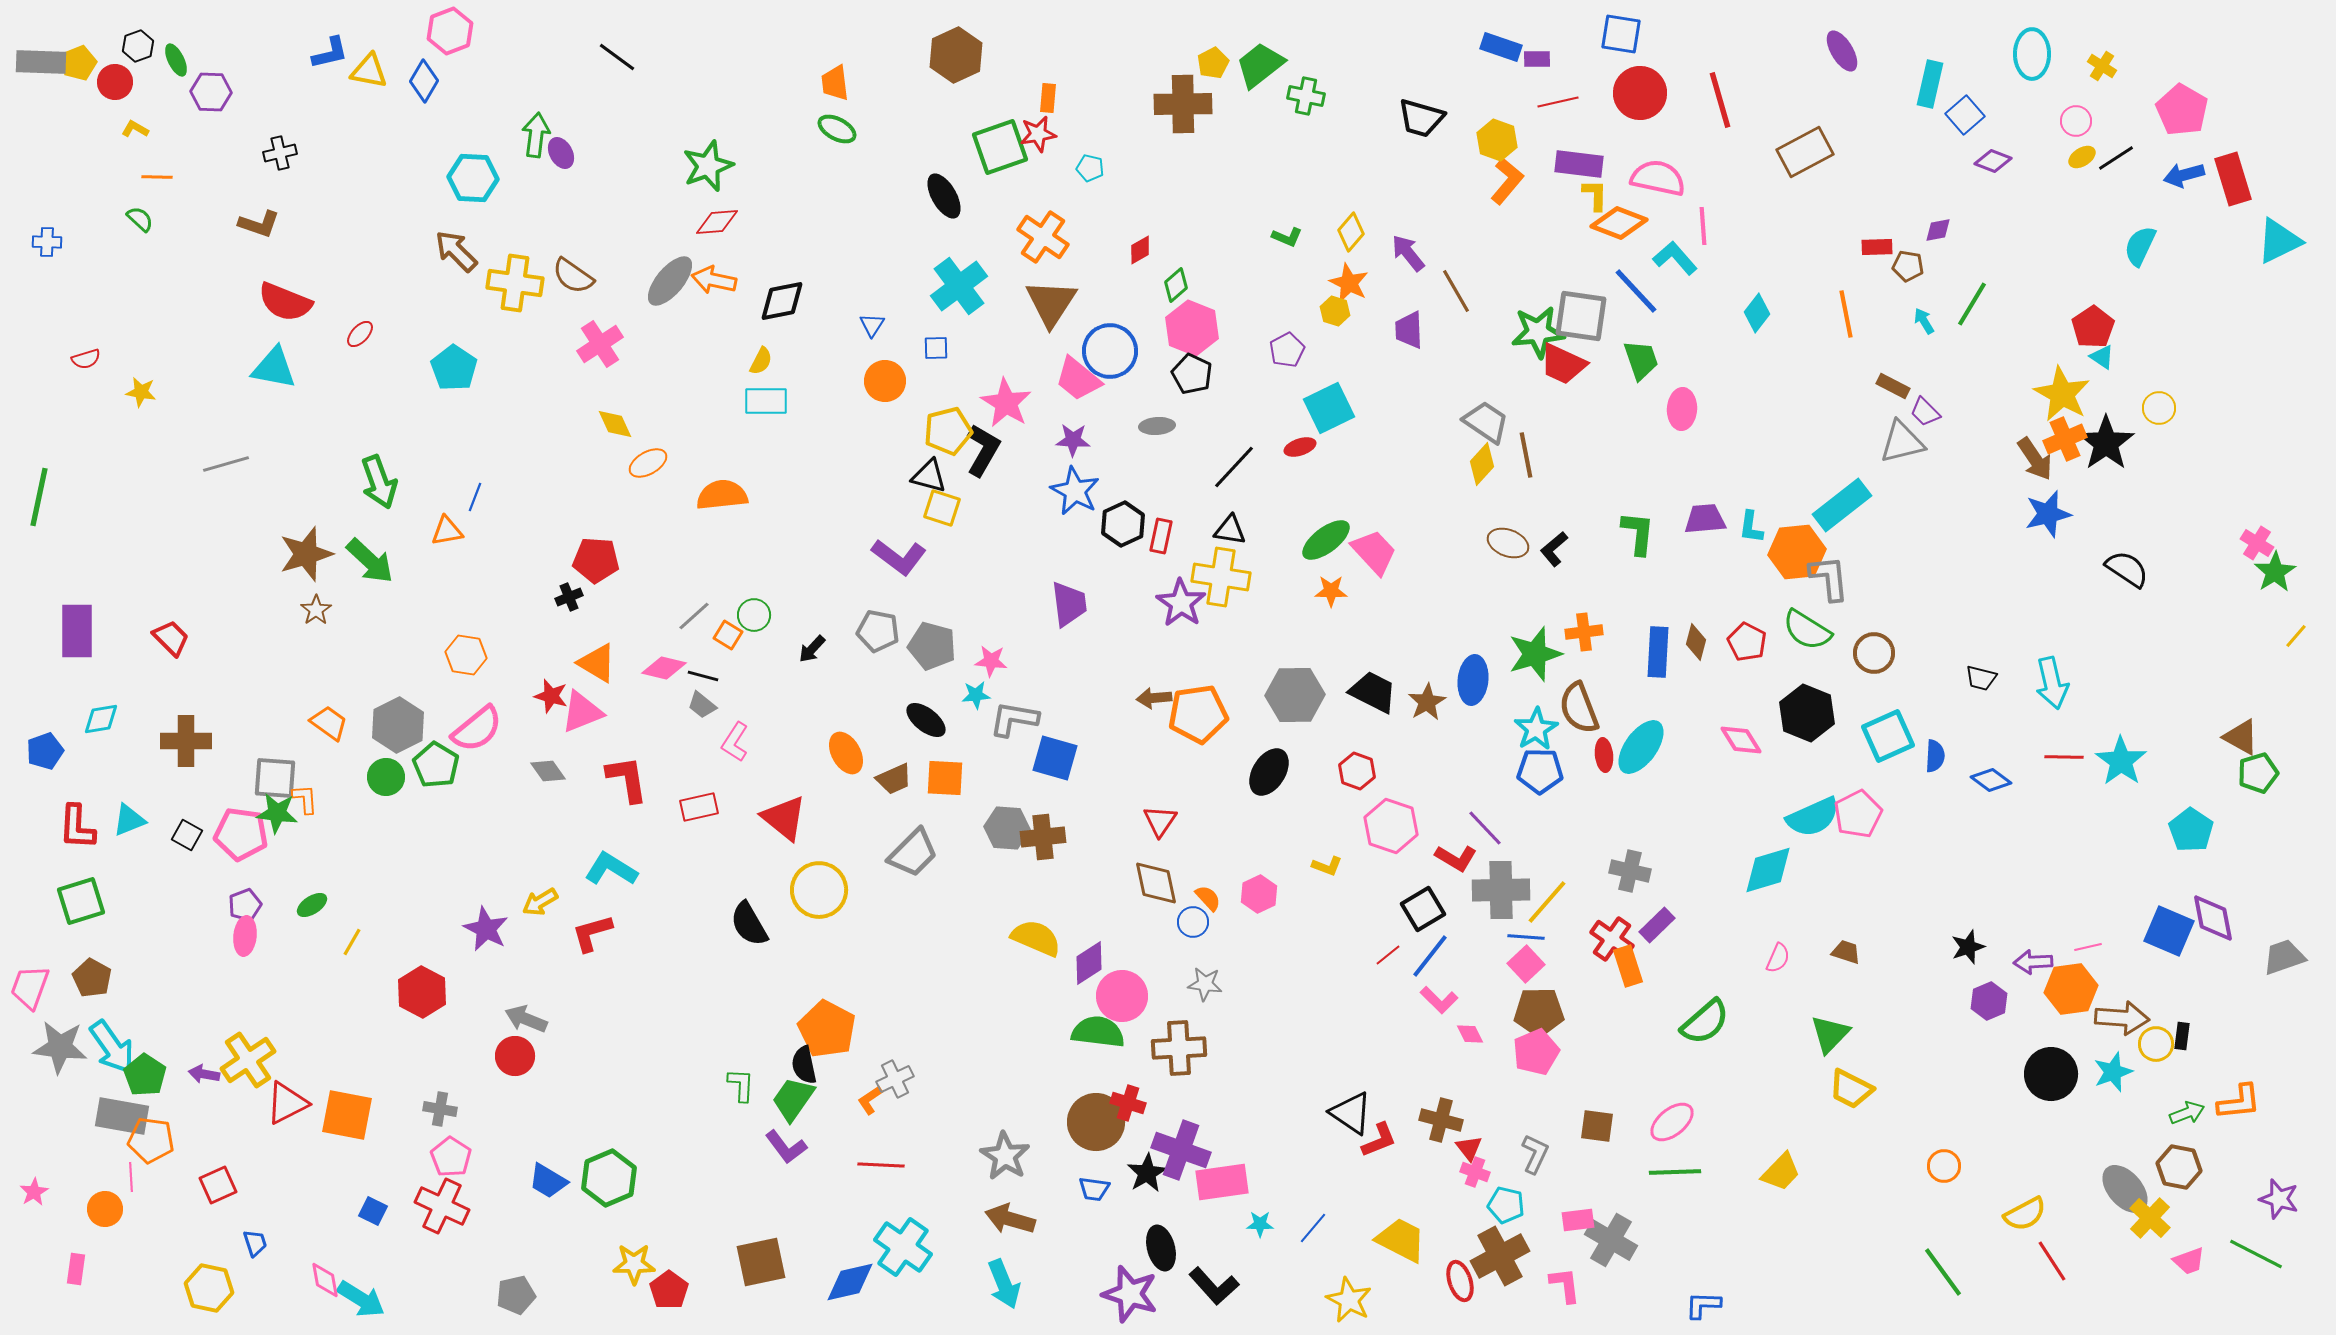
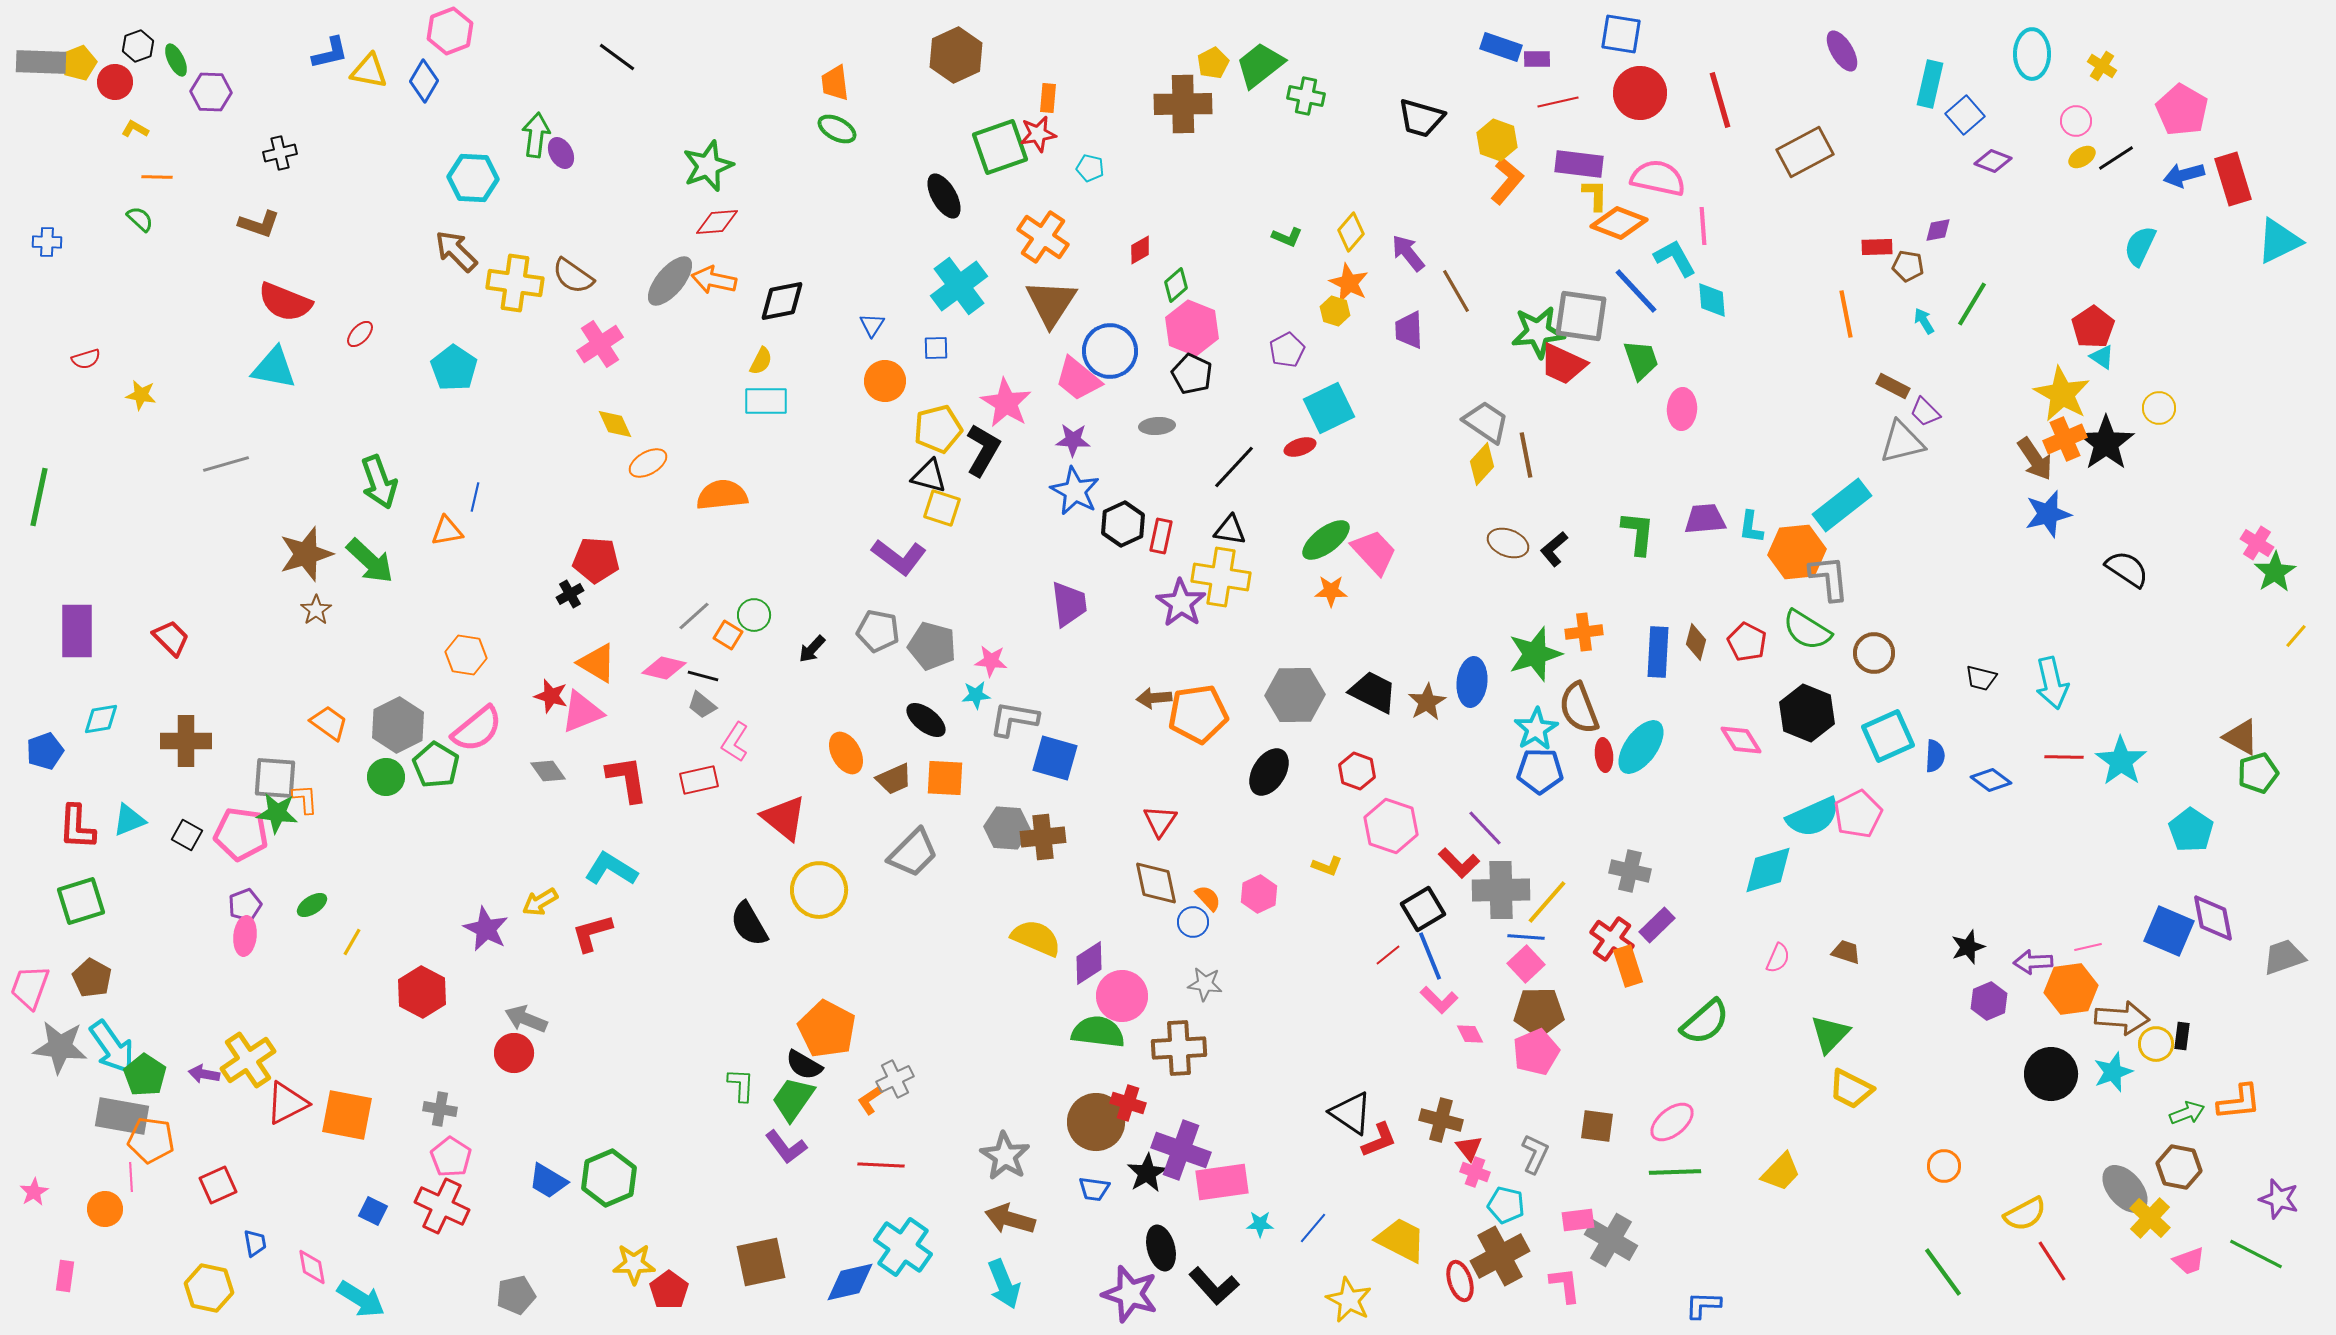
cyan L-shape at (1675, 258): rotated 12 degrees clockwise
cyan diamond at (1757, 313): moved 45 px left, 13 px up; rotated 42 degrees counterclockwise
yellow star at (141, 392): moved 3 px down
yellow pentagon at (948, 431): moved 10 px left, 2 px up
blue line at (475, 497): rotated 8 degrees counterclockwise
black cross at (569, 597): moved 1 px right, 3 px up; rotated 8 degrees counterclockwise
blue ellipse at (1473, 680): moved 1 px left, 2 px down
red rectangle at (699, 807): moved 27 px up
red L-shape at (1456, 858): moved 3 px right, 5 px down; rotated 15 degrees clockwise
blue line at (1430, 956): rotated 60 degrees counterclockwise
red circle at (515, 1056): moved 1 px left, 3 px up
black semicircle at (804, 1065): rotated 48 degrees counterclockwise
blue trapezoid at (255, 1243): rotated 8 degrees clockwise
pink rectangle at (76, 1269): moved 11 px left, 7 px down
pink diamond at (325, 1280): moved 13 px left, 13 px up
